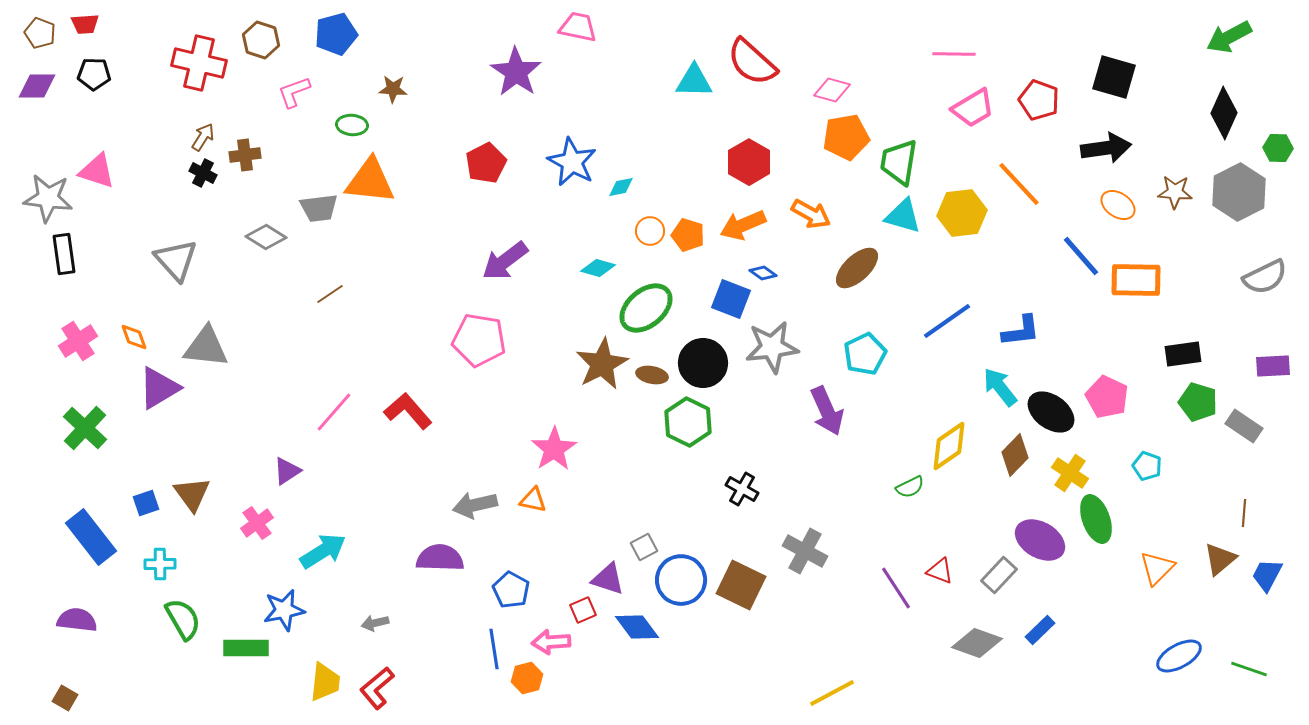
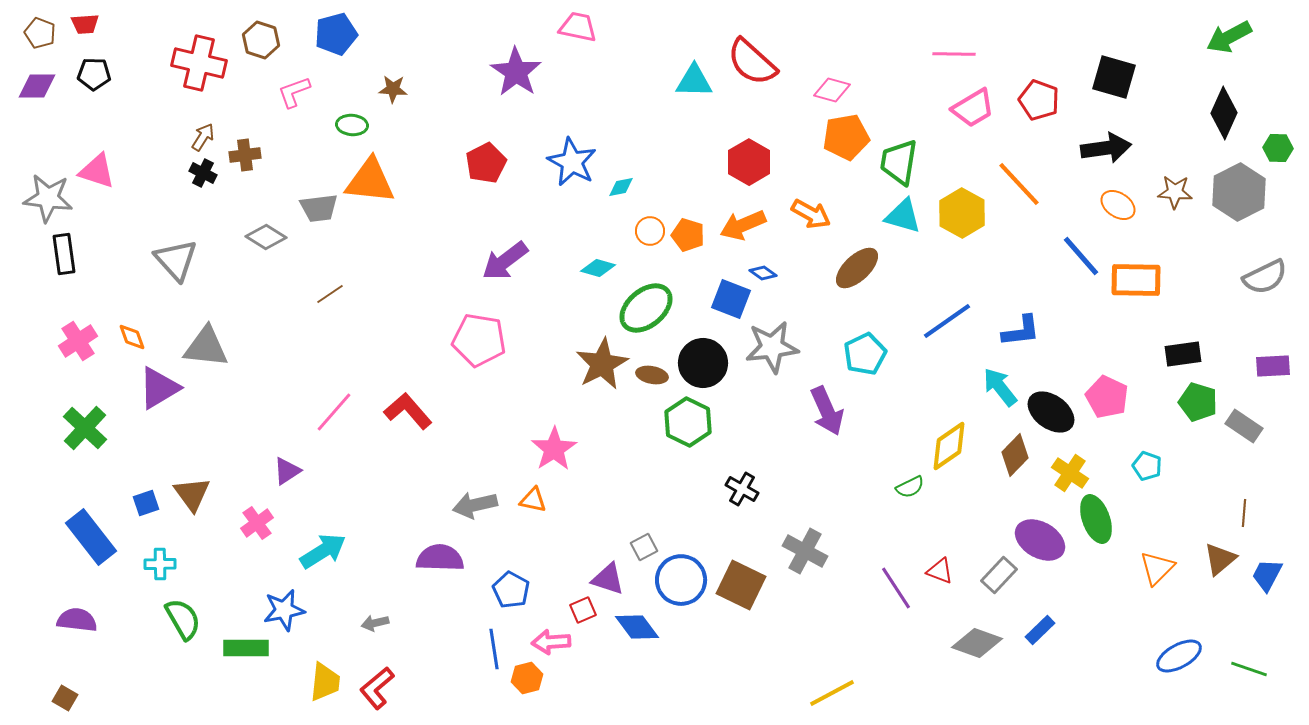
yellow hexagon at (962, 213): rotated 24 degrees counterclockwise
orange diamond at (134, 337): moved 2 px left
